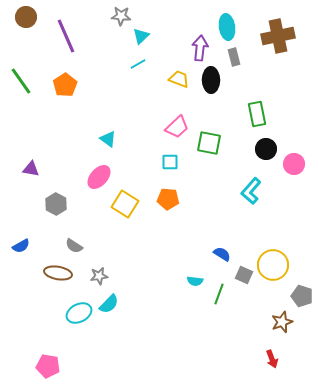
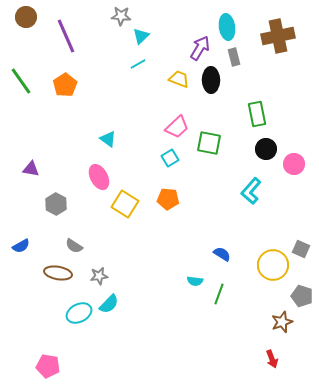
purple arrow at (200, 48): rotated 25 degrees clockwise
cyan square at (170, 162): moved 4 px up; rotated 30 degrees counterclockwise
pink ellipse at (99, 177): rotated 70 degrees counterclockwise
gray square at (244, 275): moved 57 px right, 26 px up
